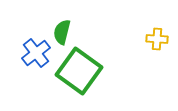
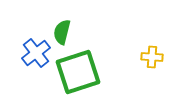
yellow cross: moved 5 px left, 18 px down
green square: moved 1 px left, 1 px down; rotated 36 degrees clockwise
